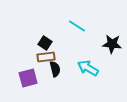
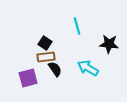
cyan line: rotated 42 degrees clockwise
black star: moved 3 px left
black semicircle: rotated 21 degrees counterclockwise
